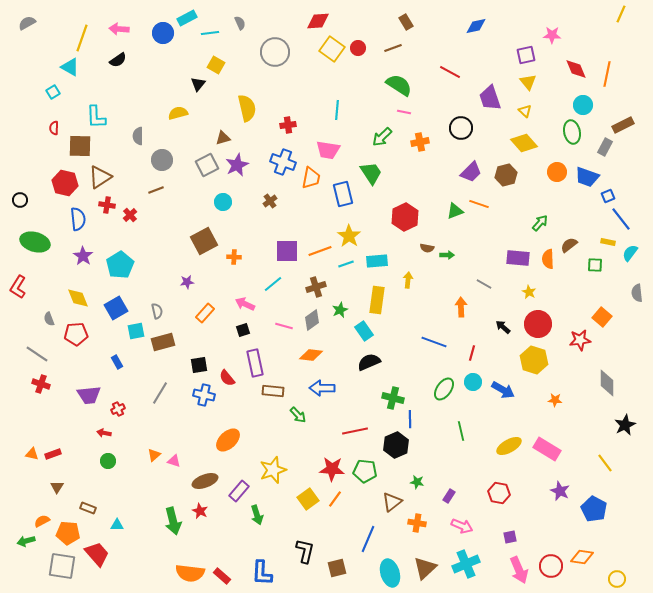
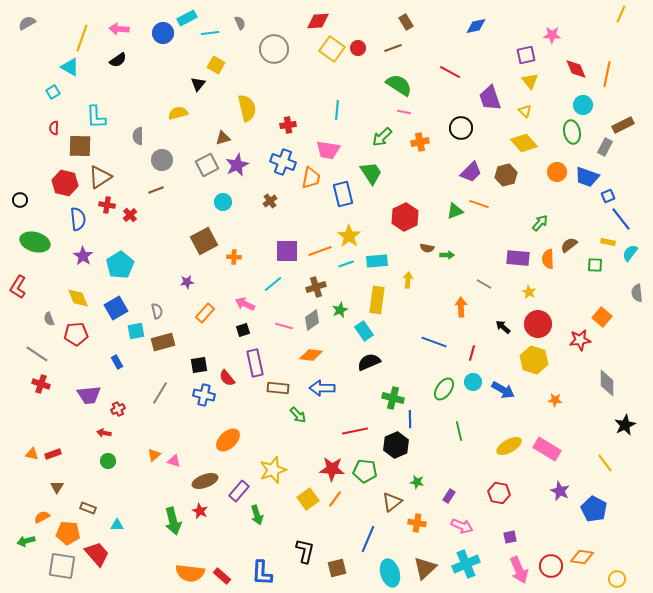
gray circle at (275, 52): moved 1 px left, 3 px up
yellow triangle at (528, 82): moved 2 px right, 1 px up
brown rectangle at (273, 391): moved 5 px right, 3 px up
green line at (461, 431): moved 2 px left
orange semicircle at (42, 521): moved 4 px up
